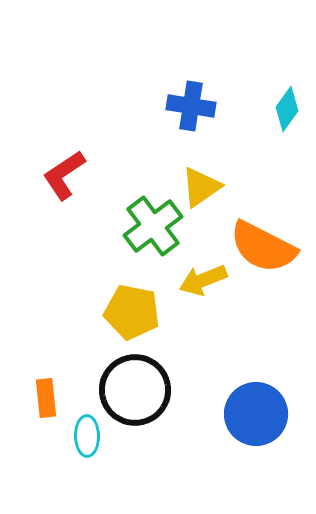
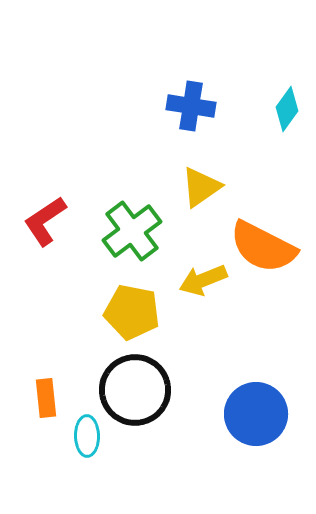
red L-shape: moved 19 px left, 46 px down
green cross: moved 21 px left, 5 px down
